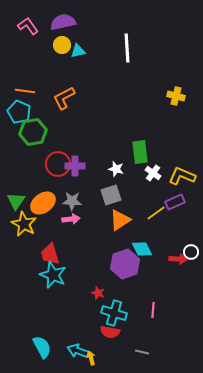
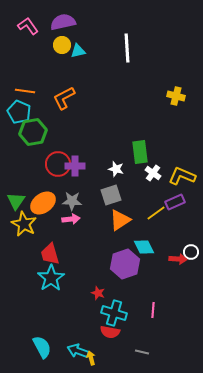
cyan diamond: moved 2 px right, 2 px up
cyan star: moved 2 px left, 3 px down; rotated 16 degrees clockwise
